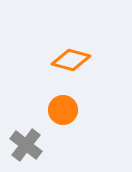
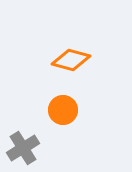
gray cross: moved 3 px left, 3 px down; rotated 20 degrees clockwise
